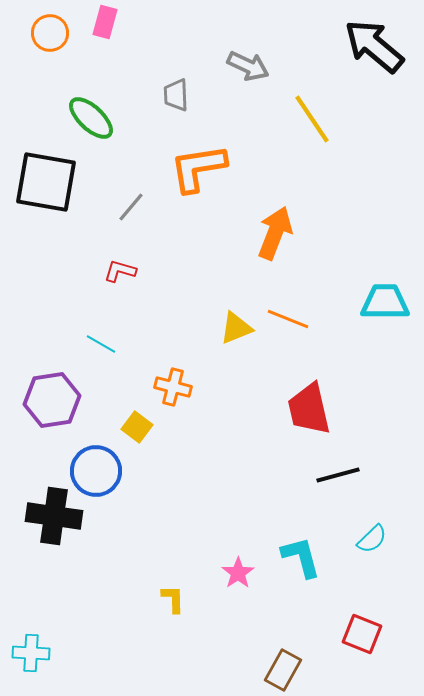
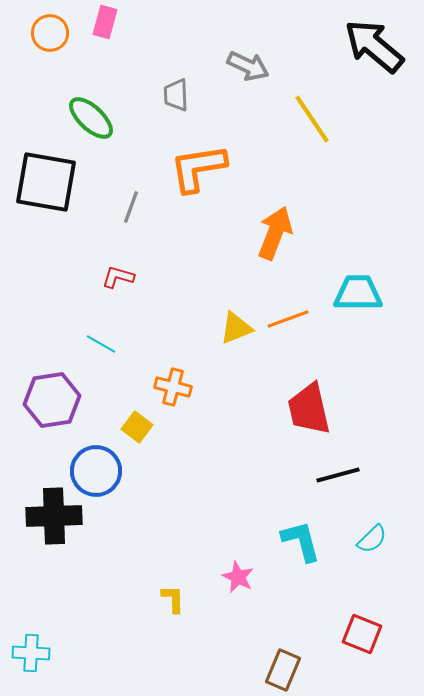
gray line: rotated 20 degrees counterclockwise
red L-shape: moved 2 px left, 6 px down
cyan trapezoid: moved 27 px left, 9 px up
orange line: rotated 42 degrees counterclockwise
black cross: rotated 10 degrees counterclockwise
cyan L-shape: moved 16 px up
pink star: moved 4 px down; rotated 12 degrees counterclockwise
brown rectangle: rotated 6 degrees counterclockwise
